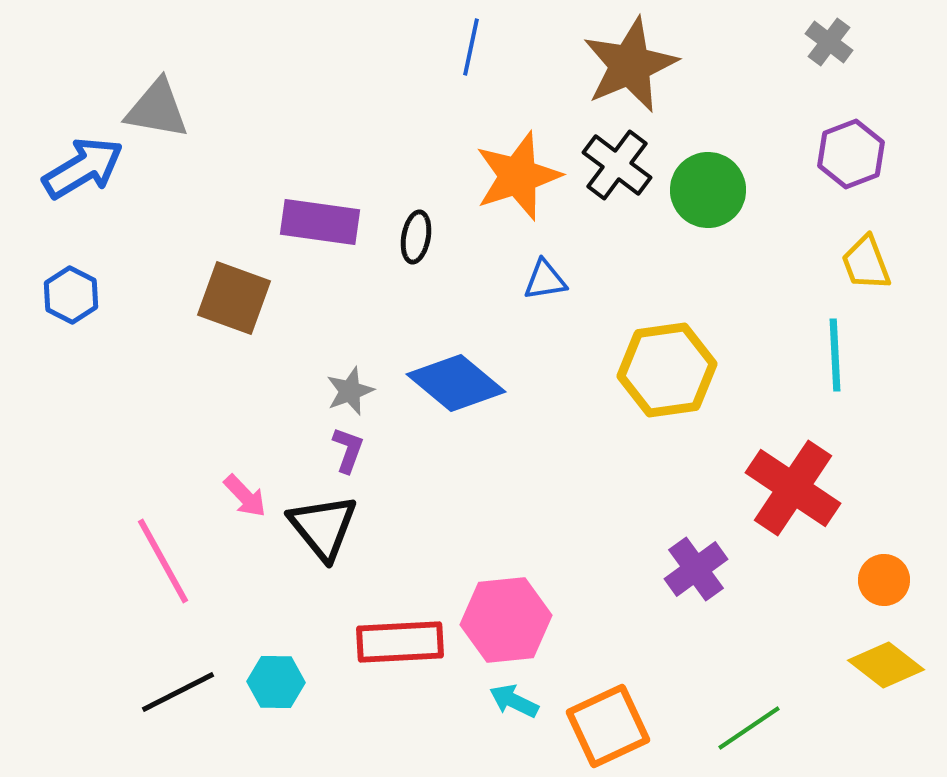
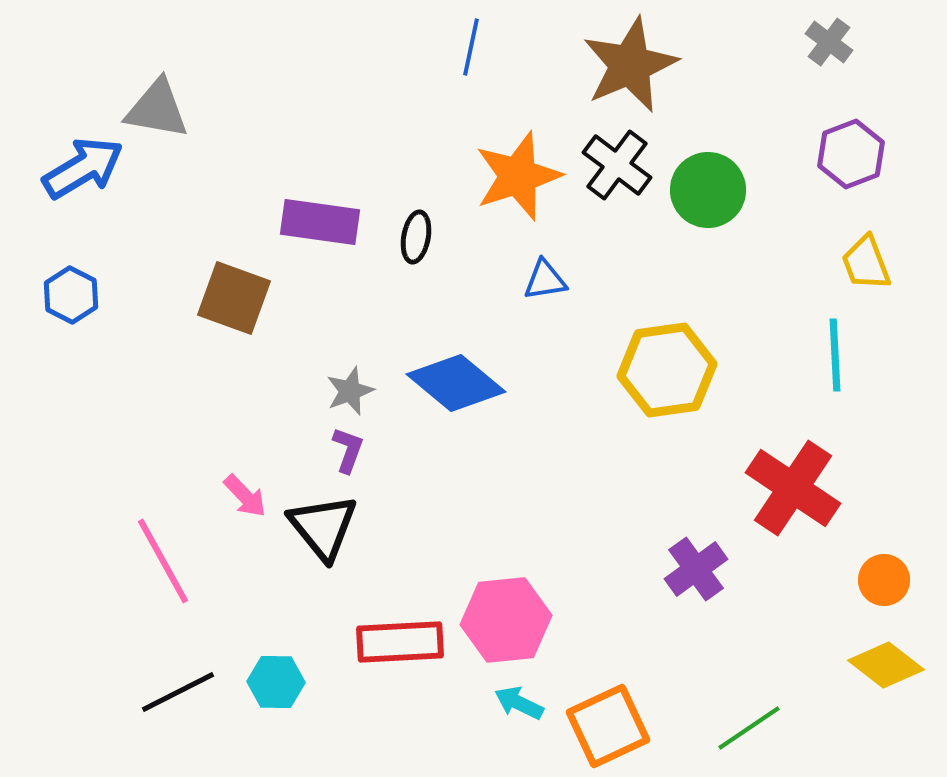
cyan arrow: moved 5 px right, 2 px down
